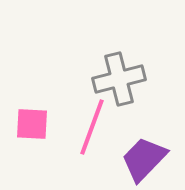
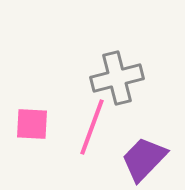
gray cross: moved 2 px left, 1 px up
